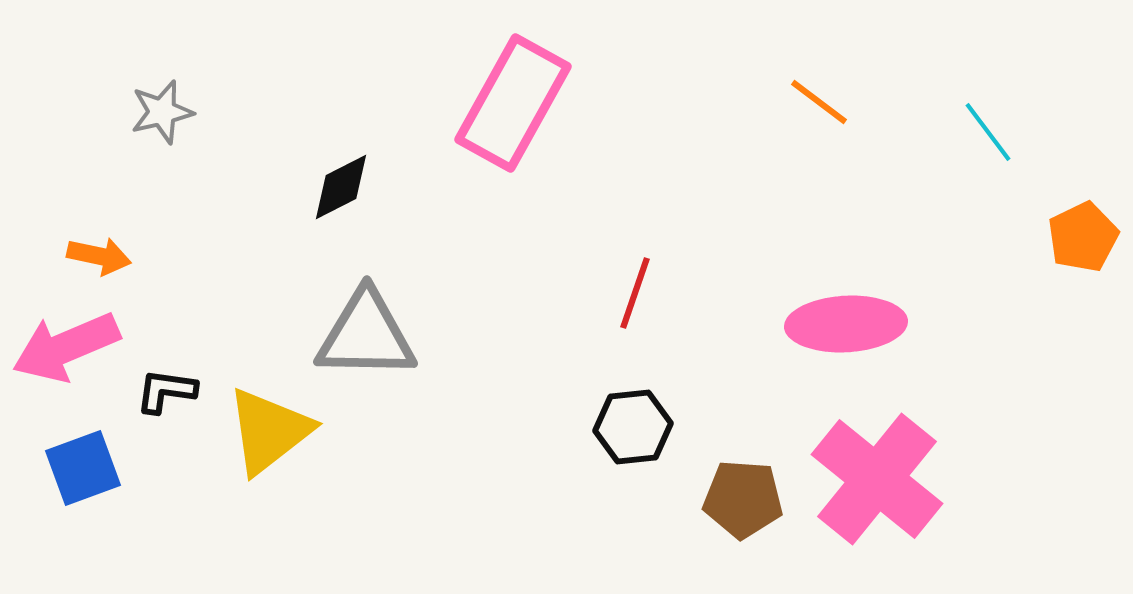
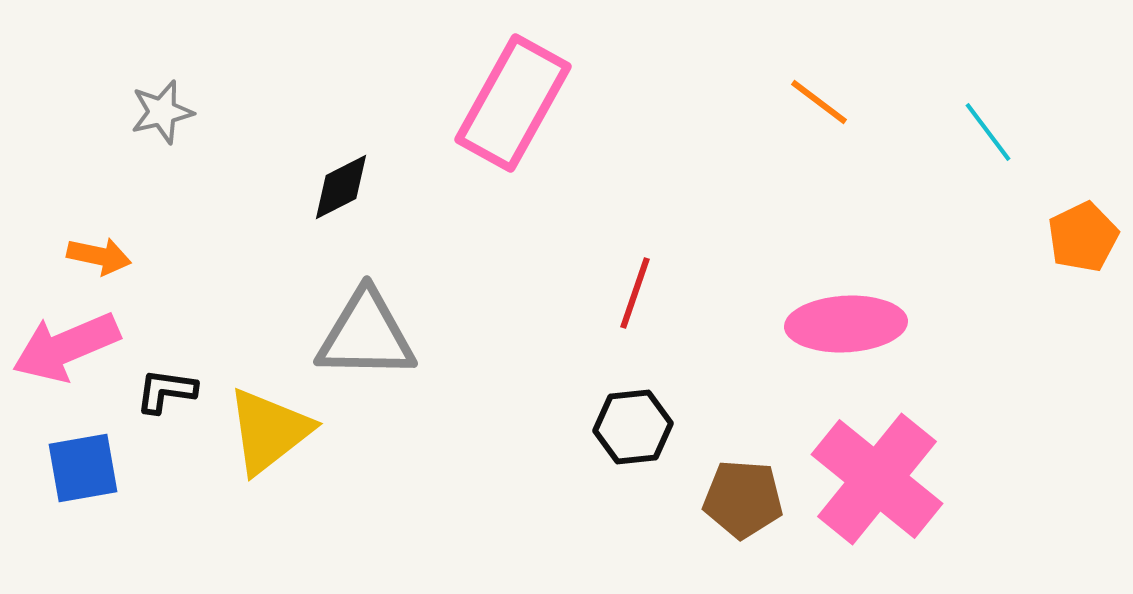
blue square: rotated 10 degrees clockwise
